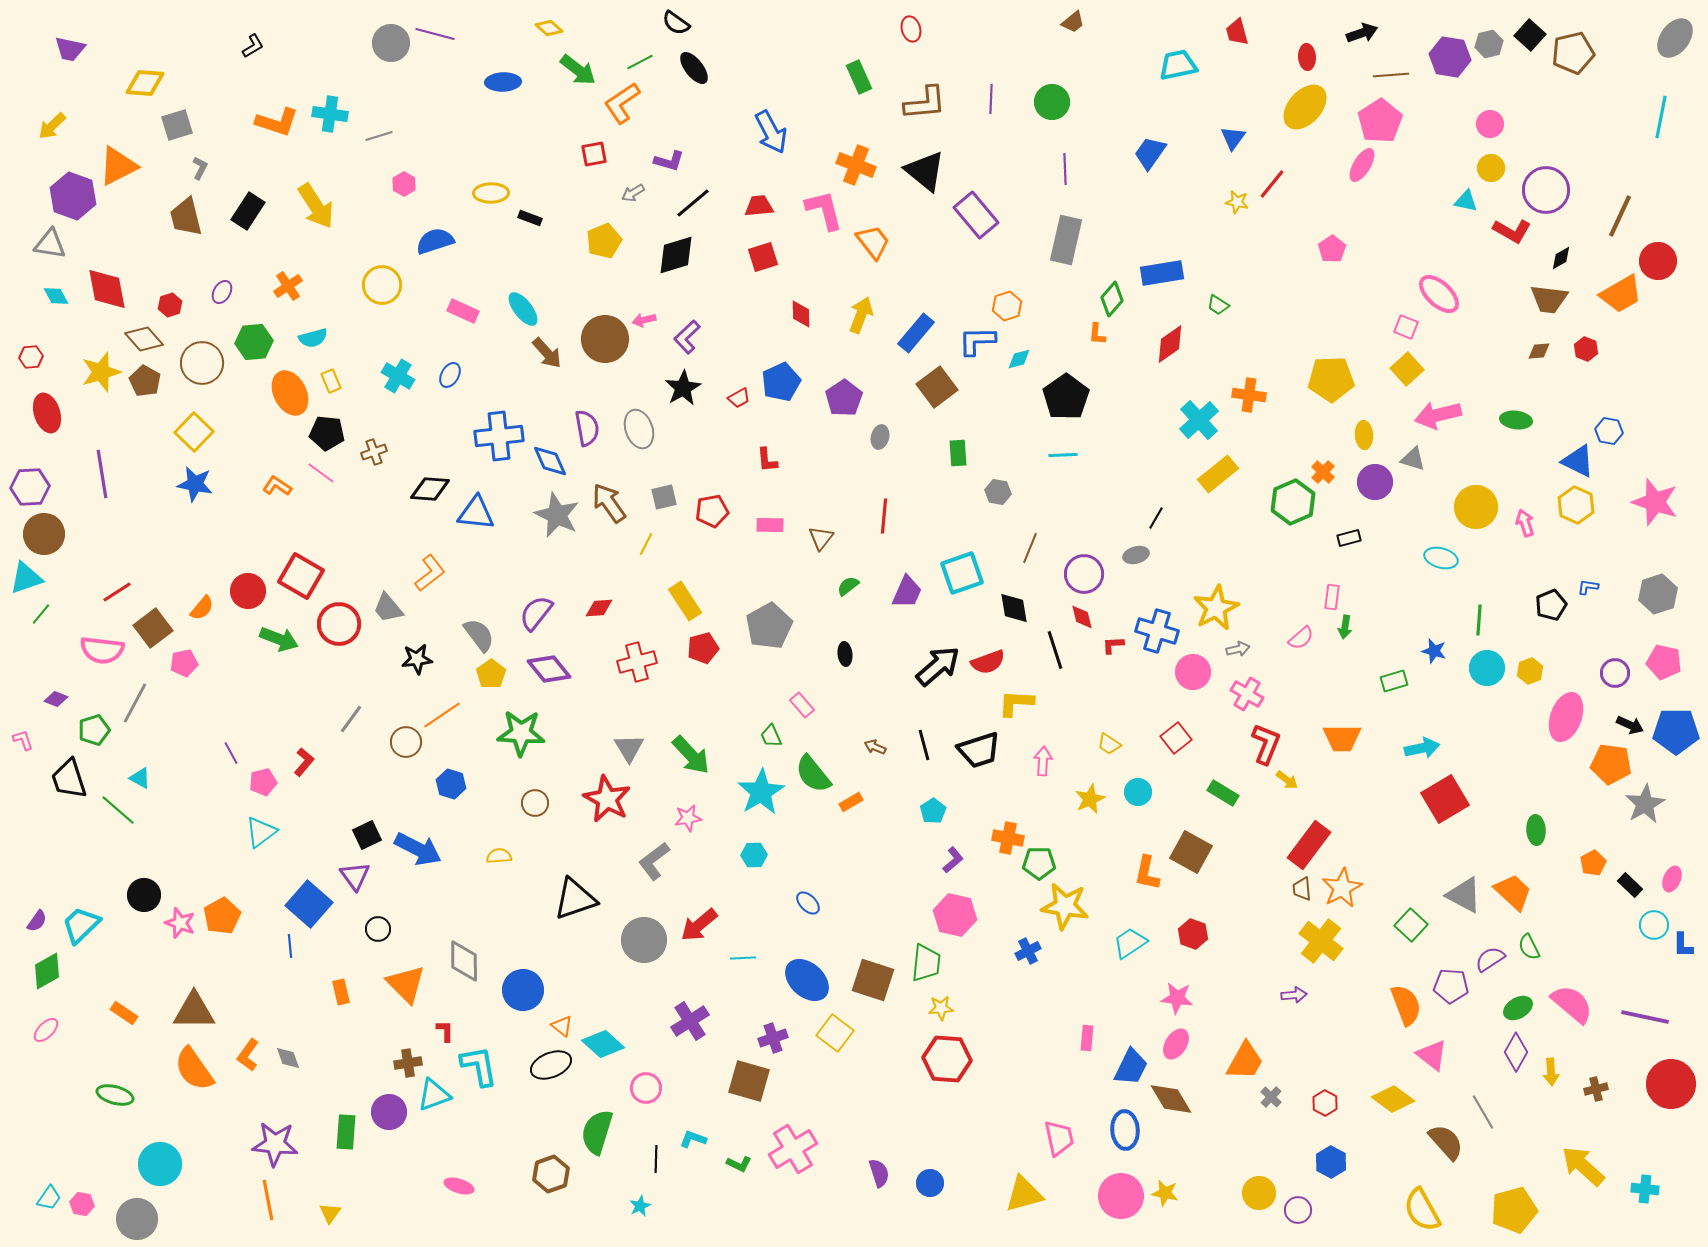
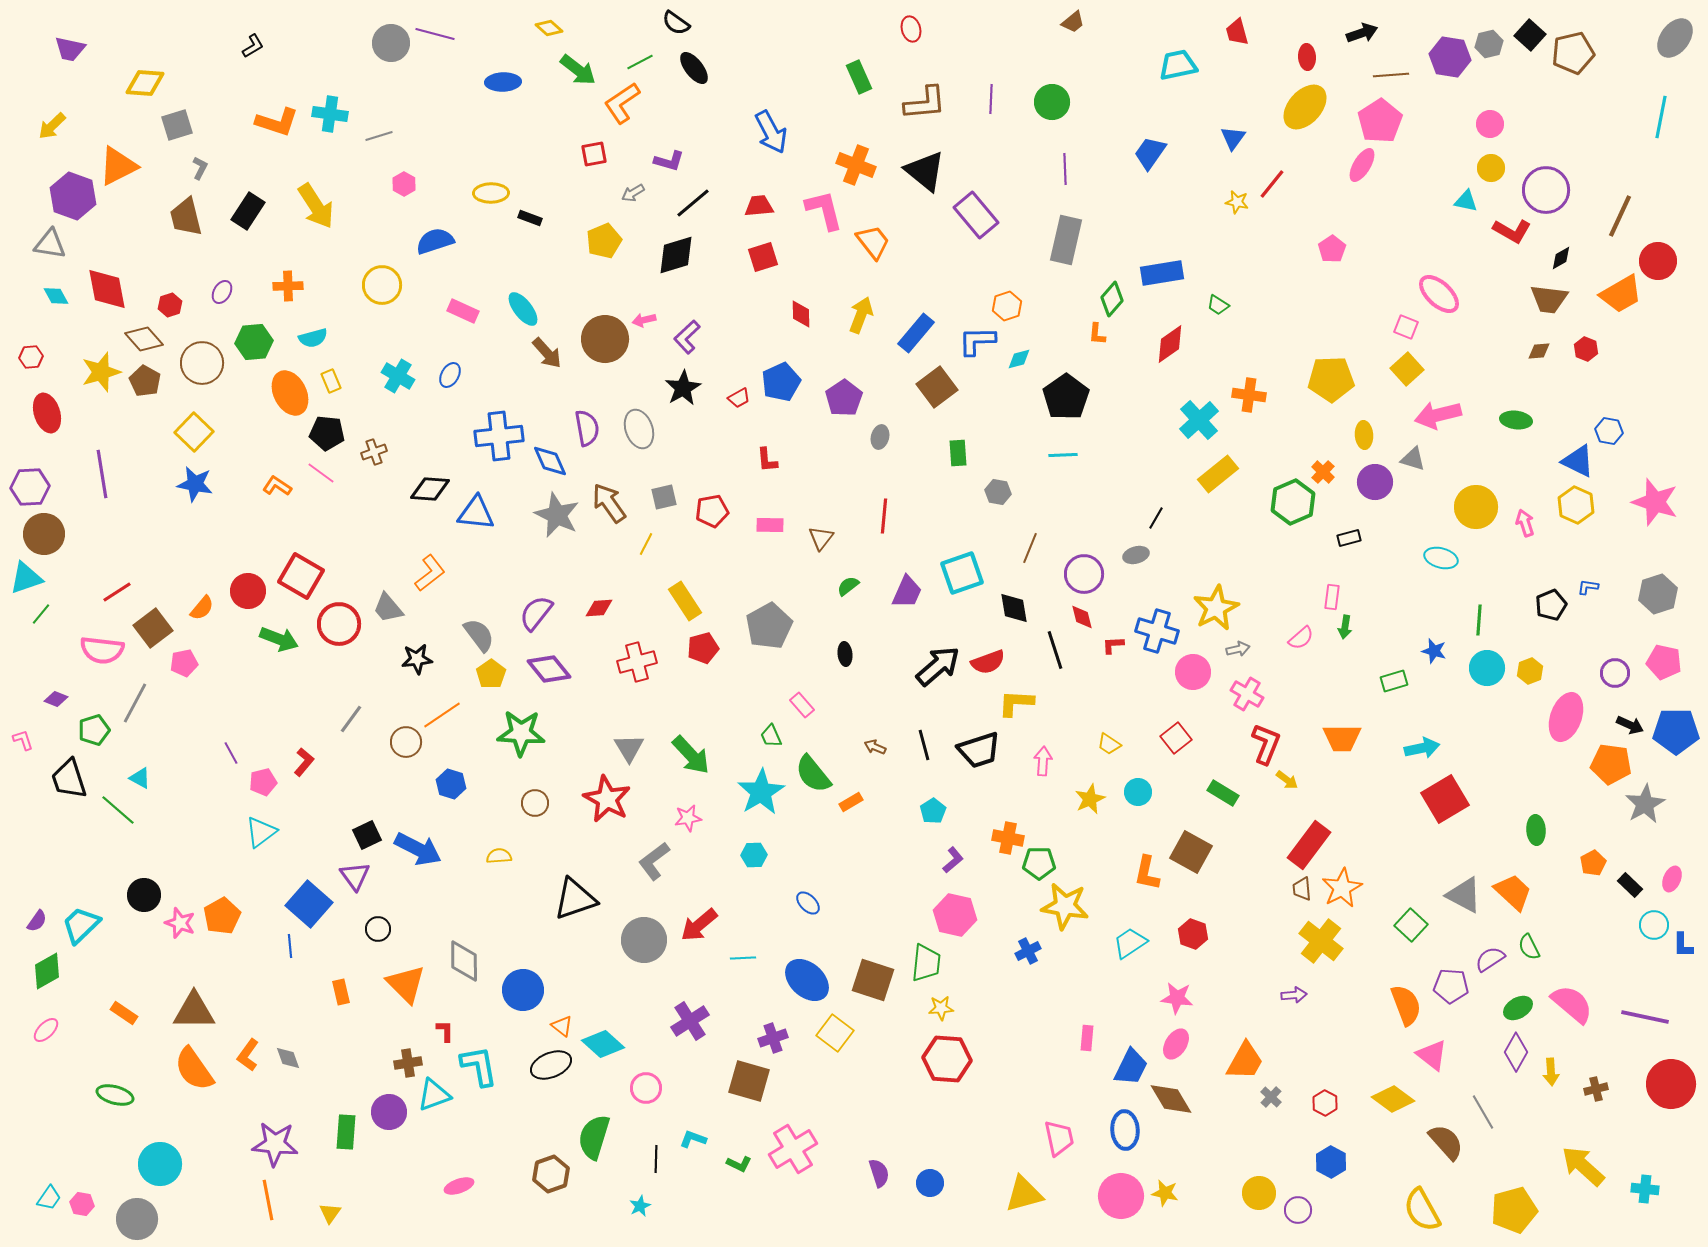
orange cross at (288, 286): rotated 32 degrees clockwise
green semicircle at (597, 1132): moved 3 px left, 5 px down
pink ellipse at (459, 1186): rotated 36 degrees counterclockwise
